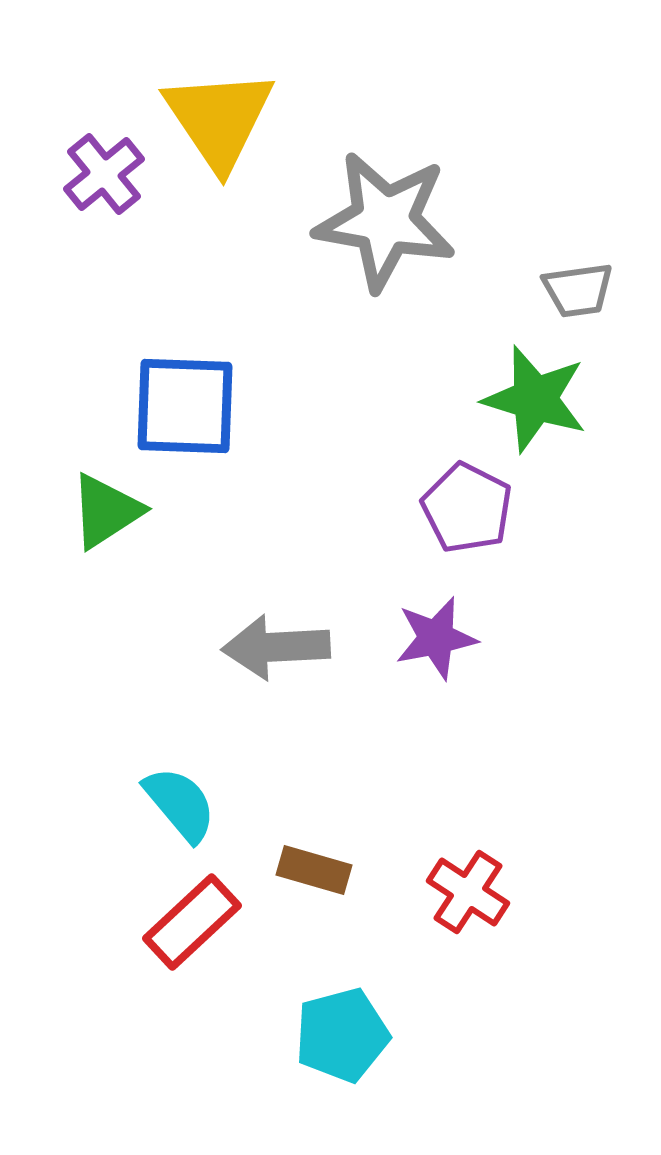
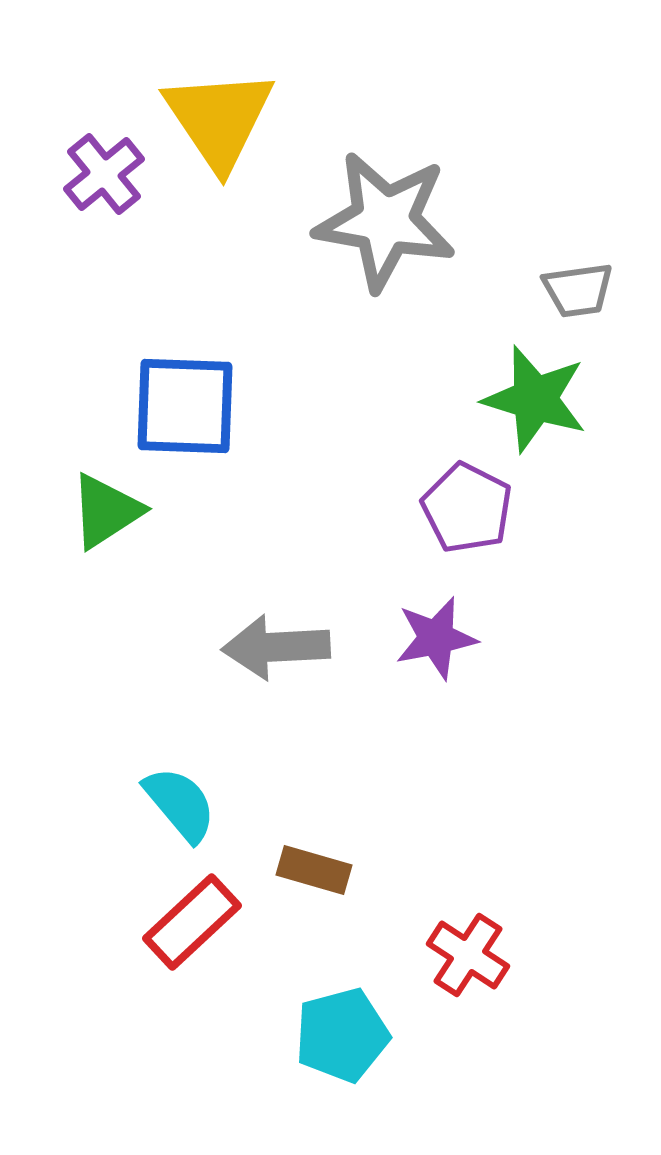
red cross: moved 63 px down
